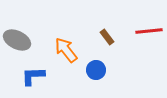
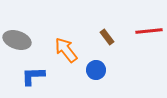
gray ellipse: rotated 8 degrees counterclockwise
